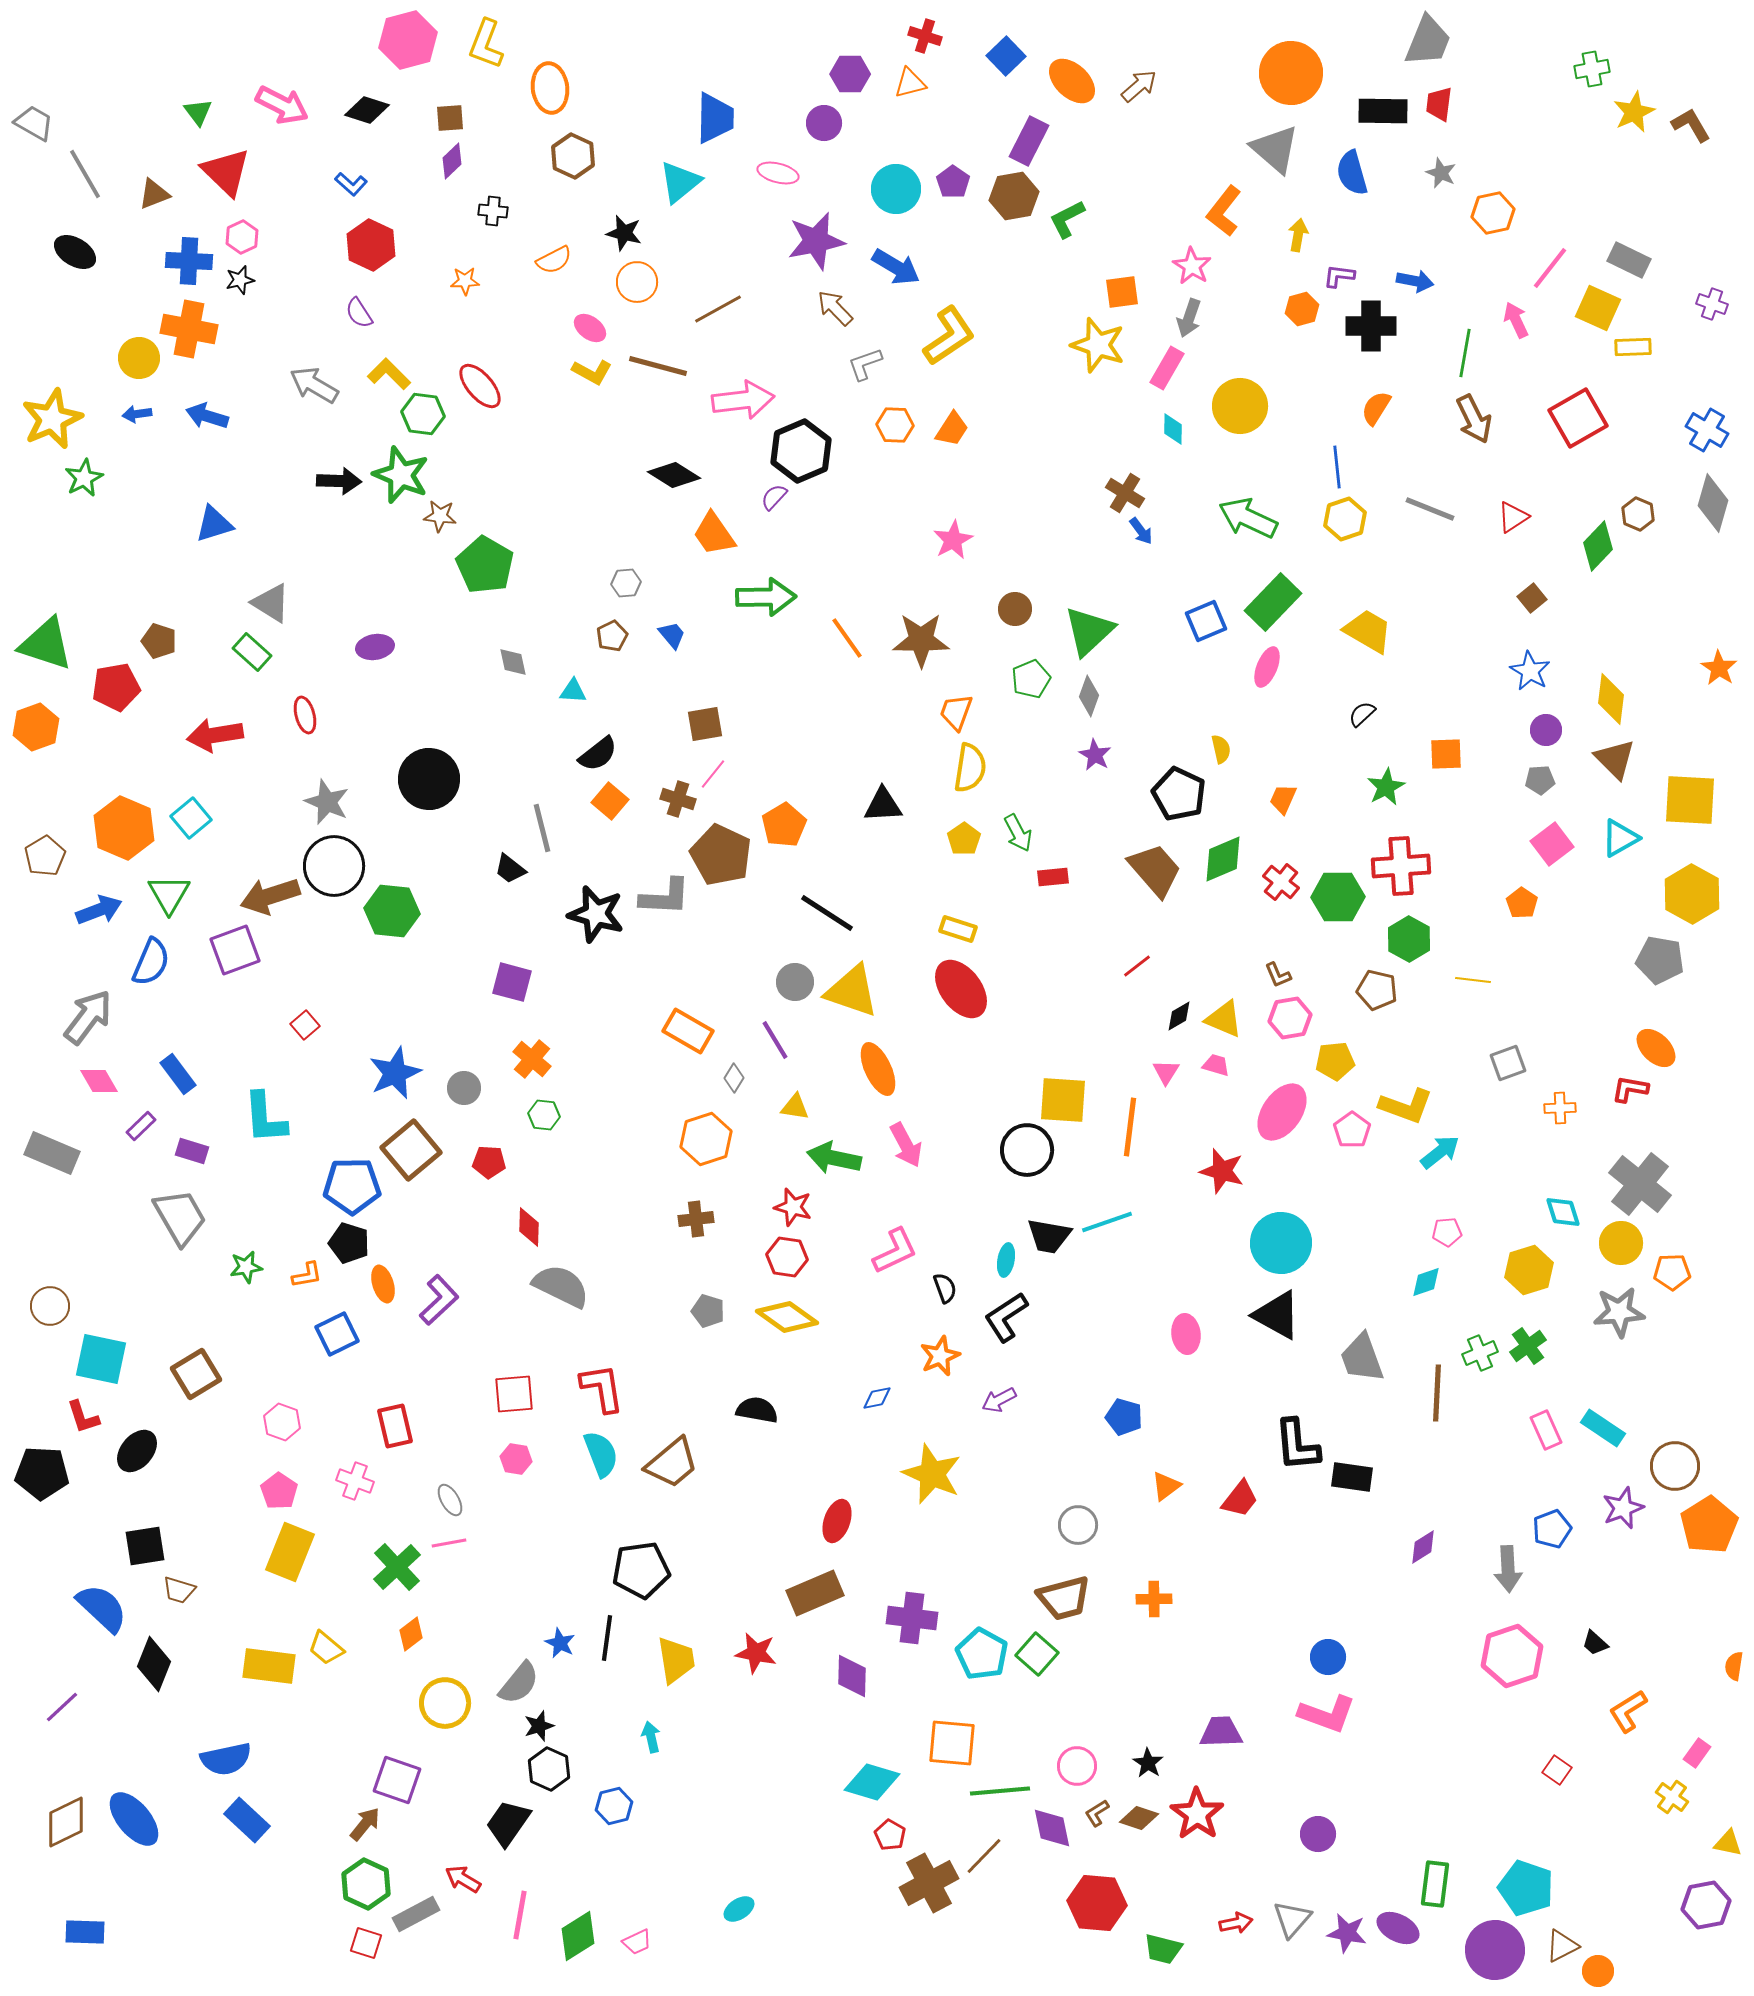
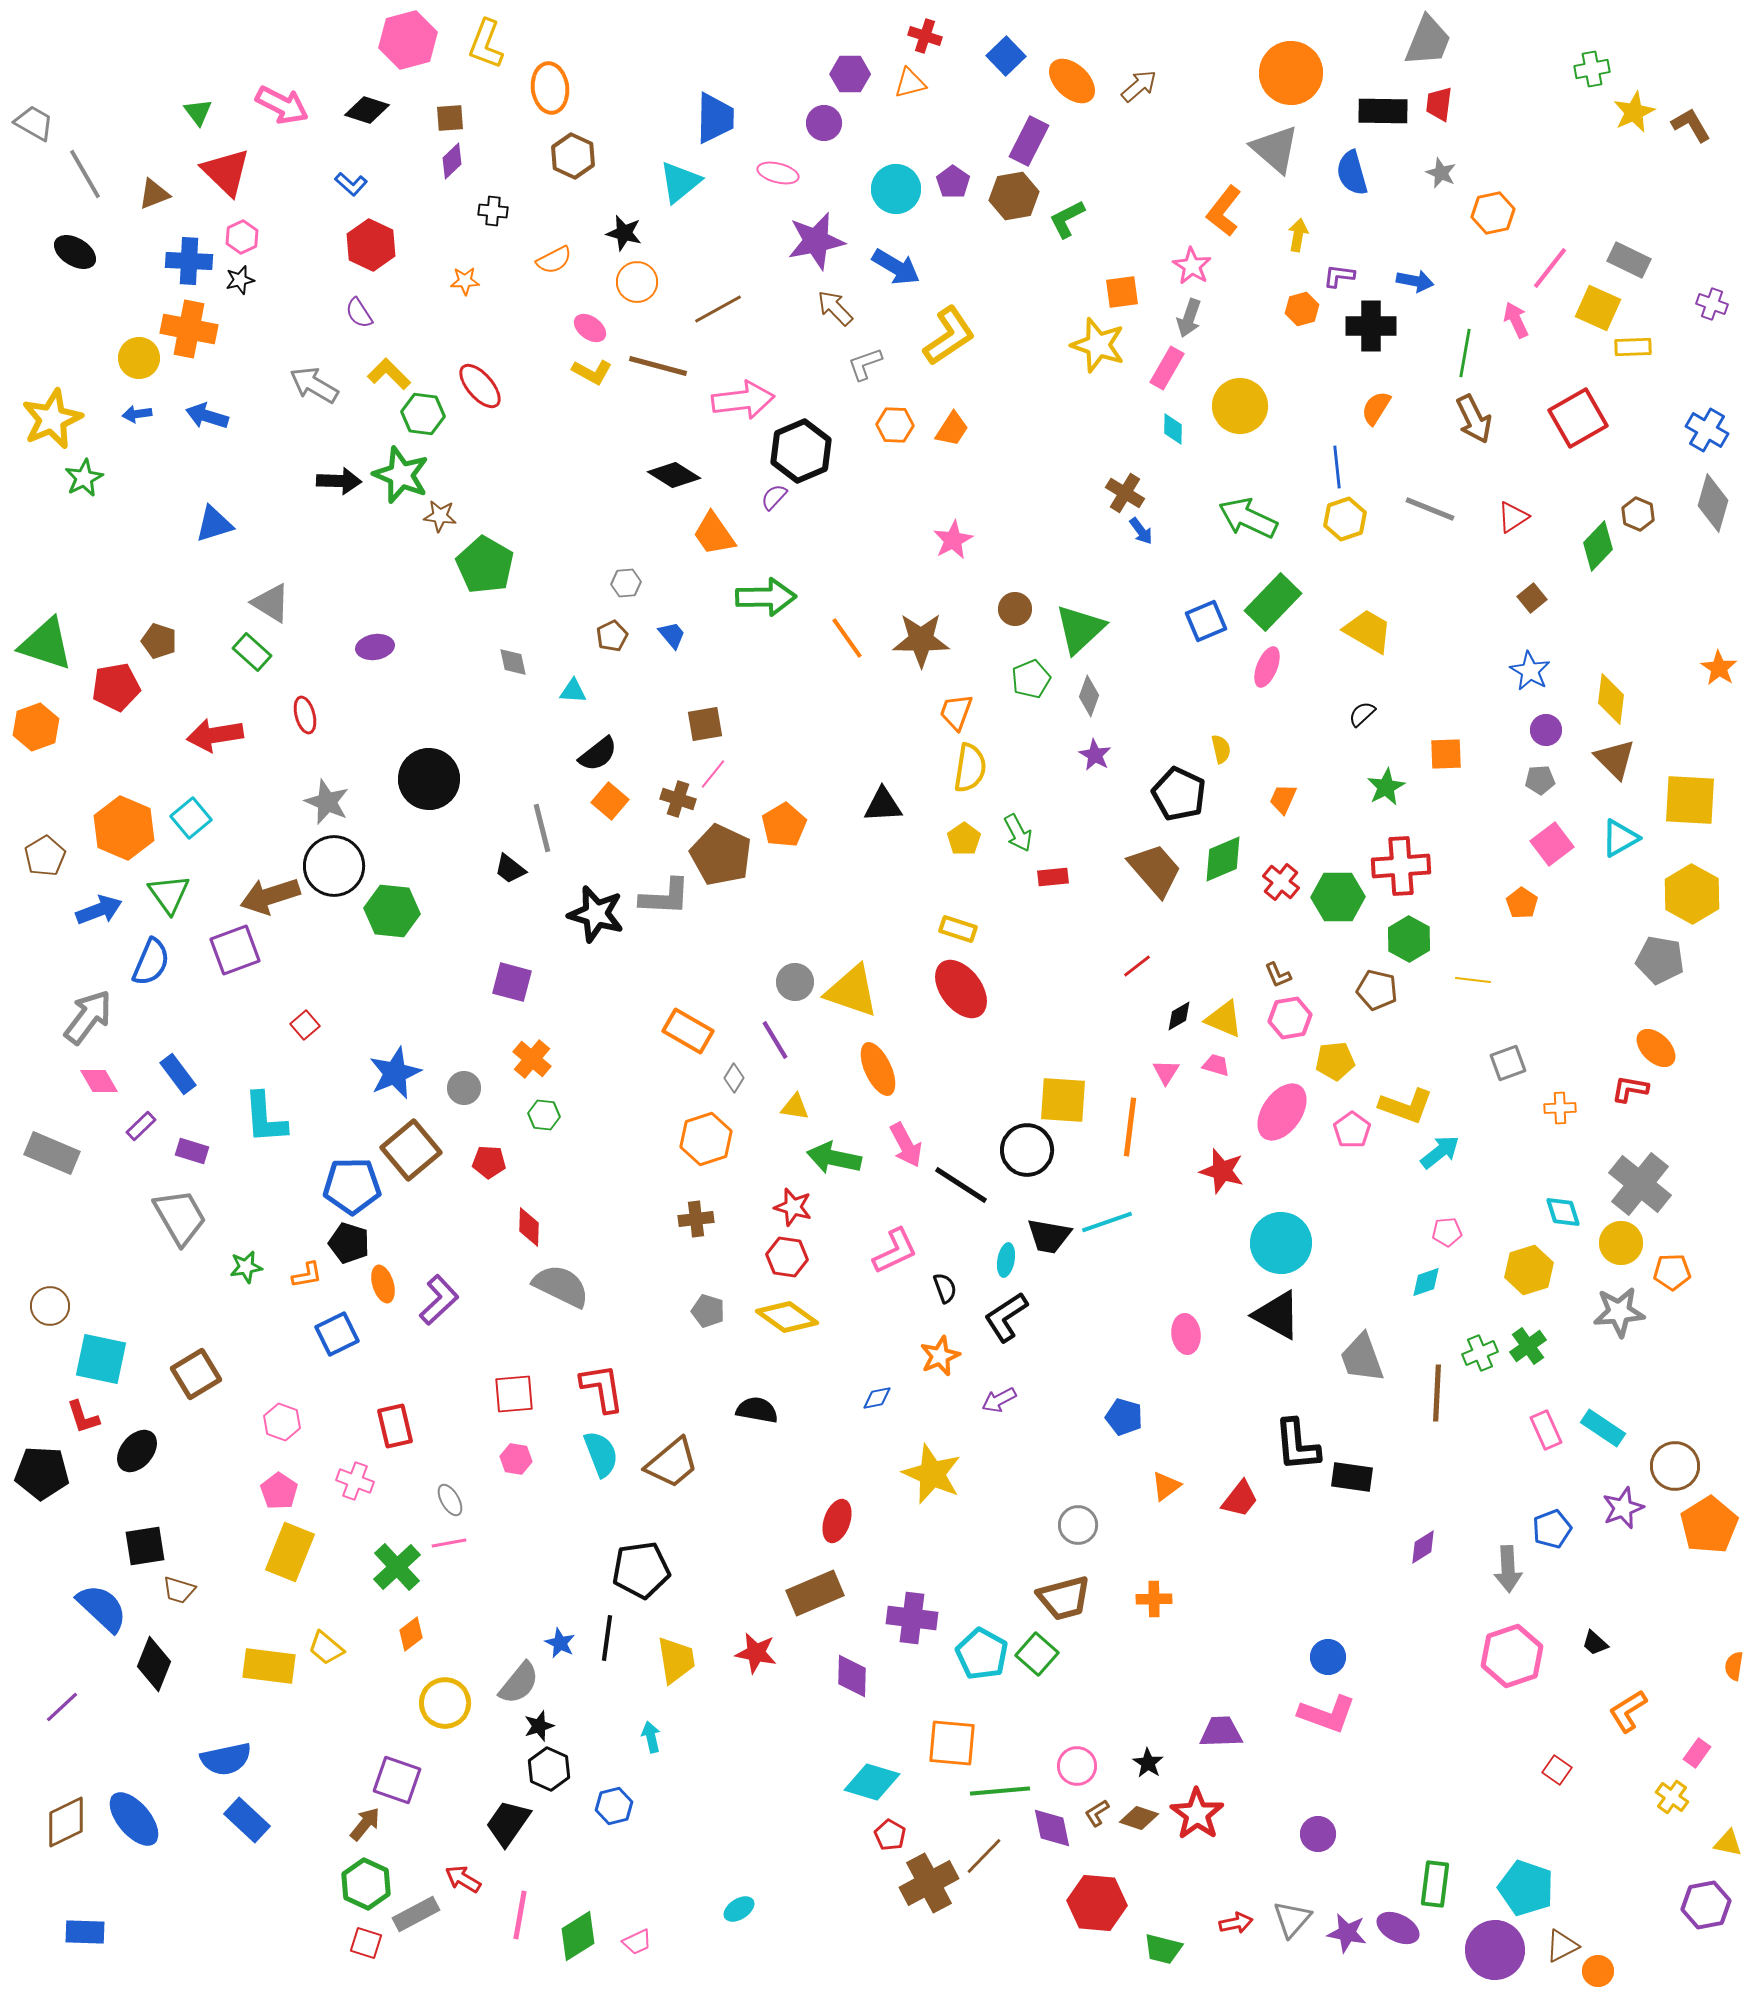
green triangle at (1089, 631): moved 9 px left, 2 px up
green triangle at (169, 894): rotated 6 degrees counterclockwise
black line at (827, 913): moved 134 px right, 272 px down
